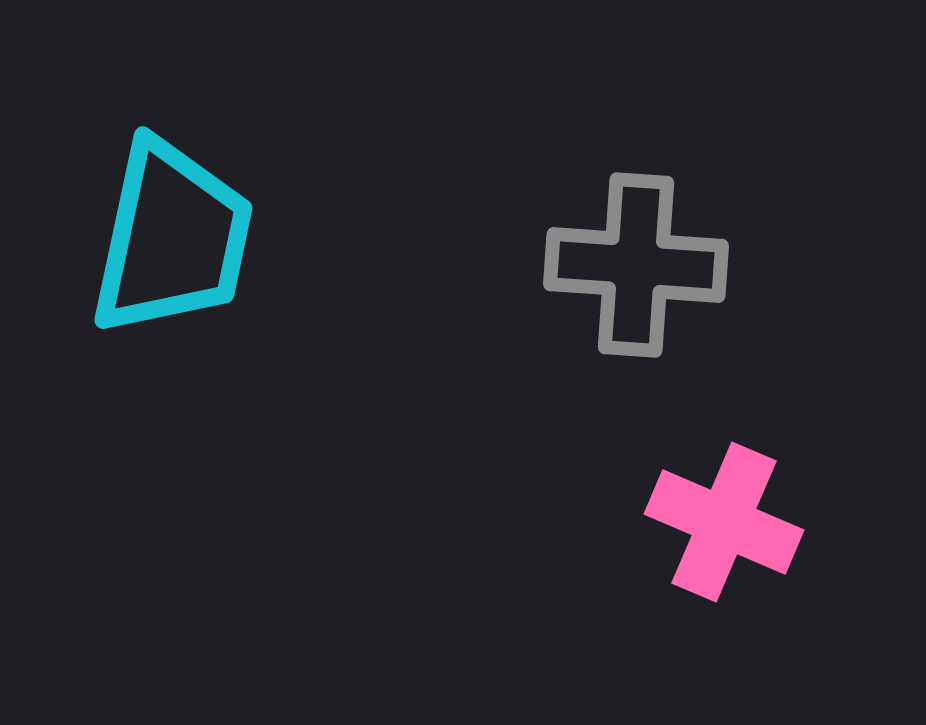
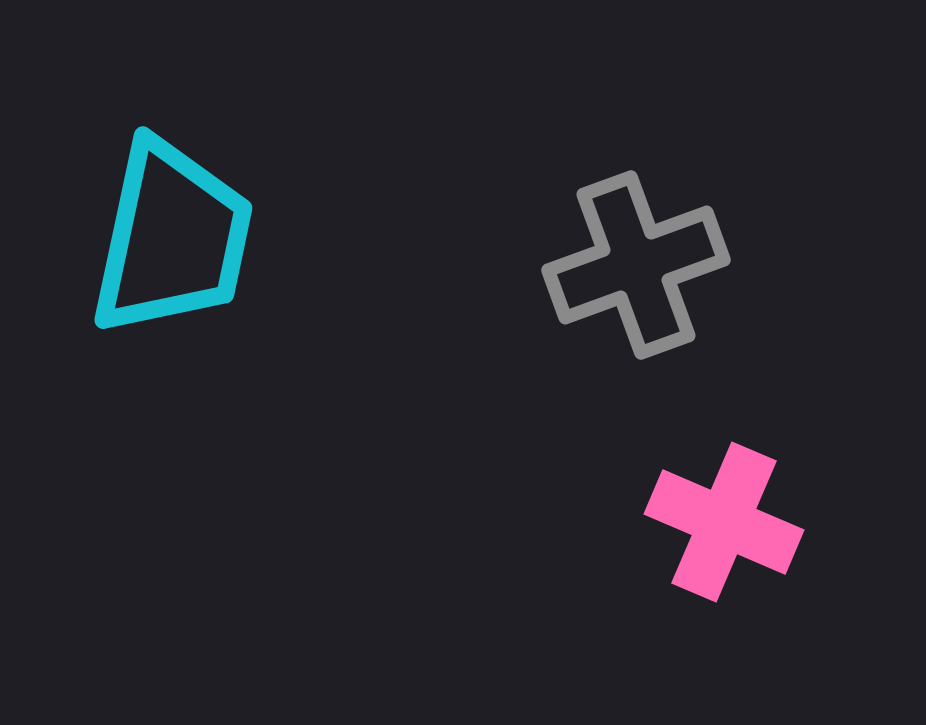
gray cross: rotated 24 degrees counterclockwise
